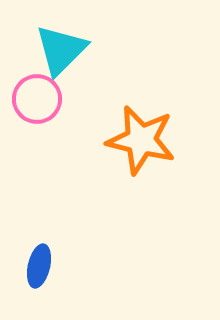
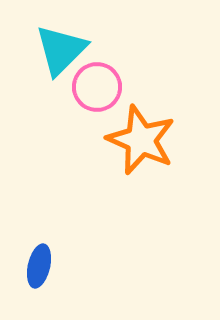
pink circle: moved 60 px right, 12 px up
orange star: rotated 10 degrees clockwise
